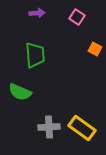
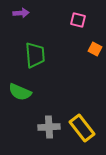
purple arrow: moved 16 px left
pink square: moved 1 px right, 3 px down; rotated 21 degrees counterclockwise
yellow rectangle: rotated 16 degrees clockwise
